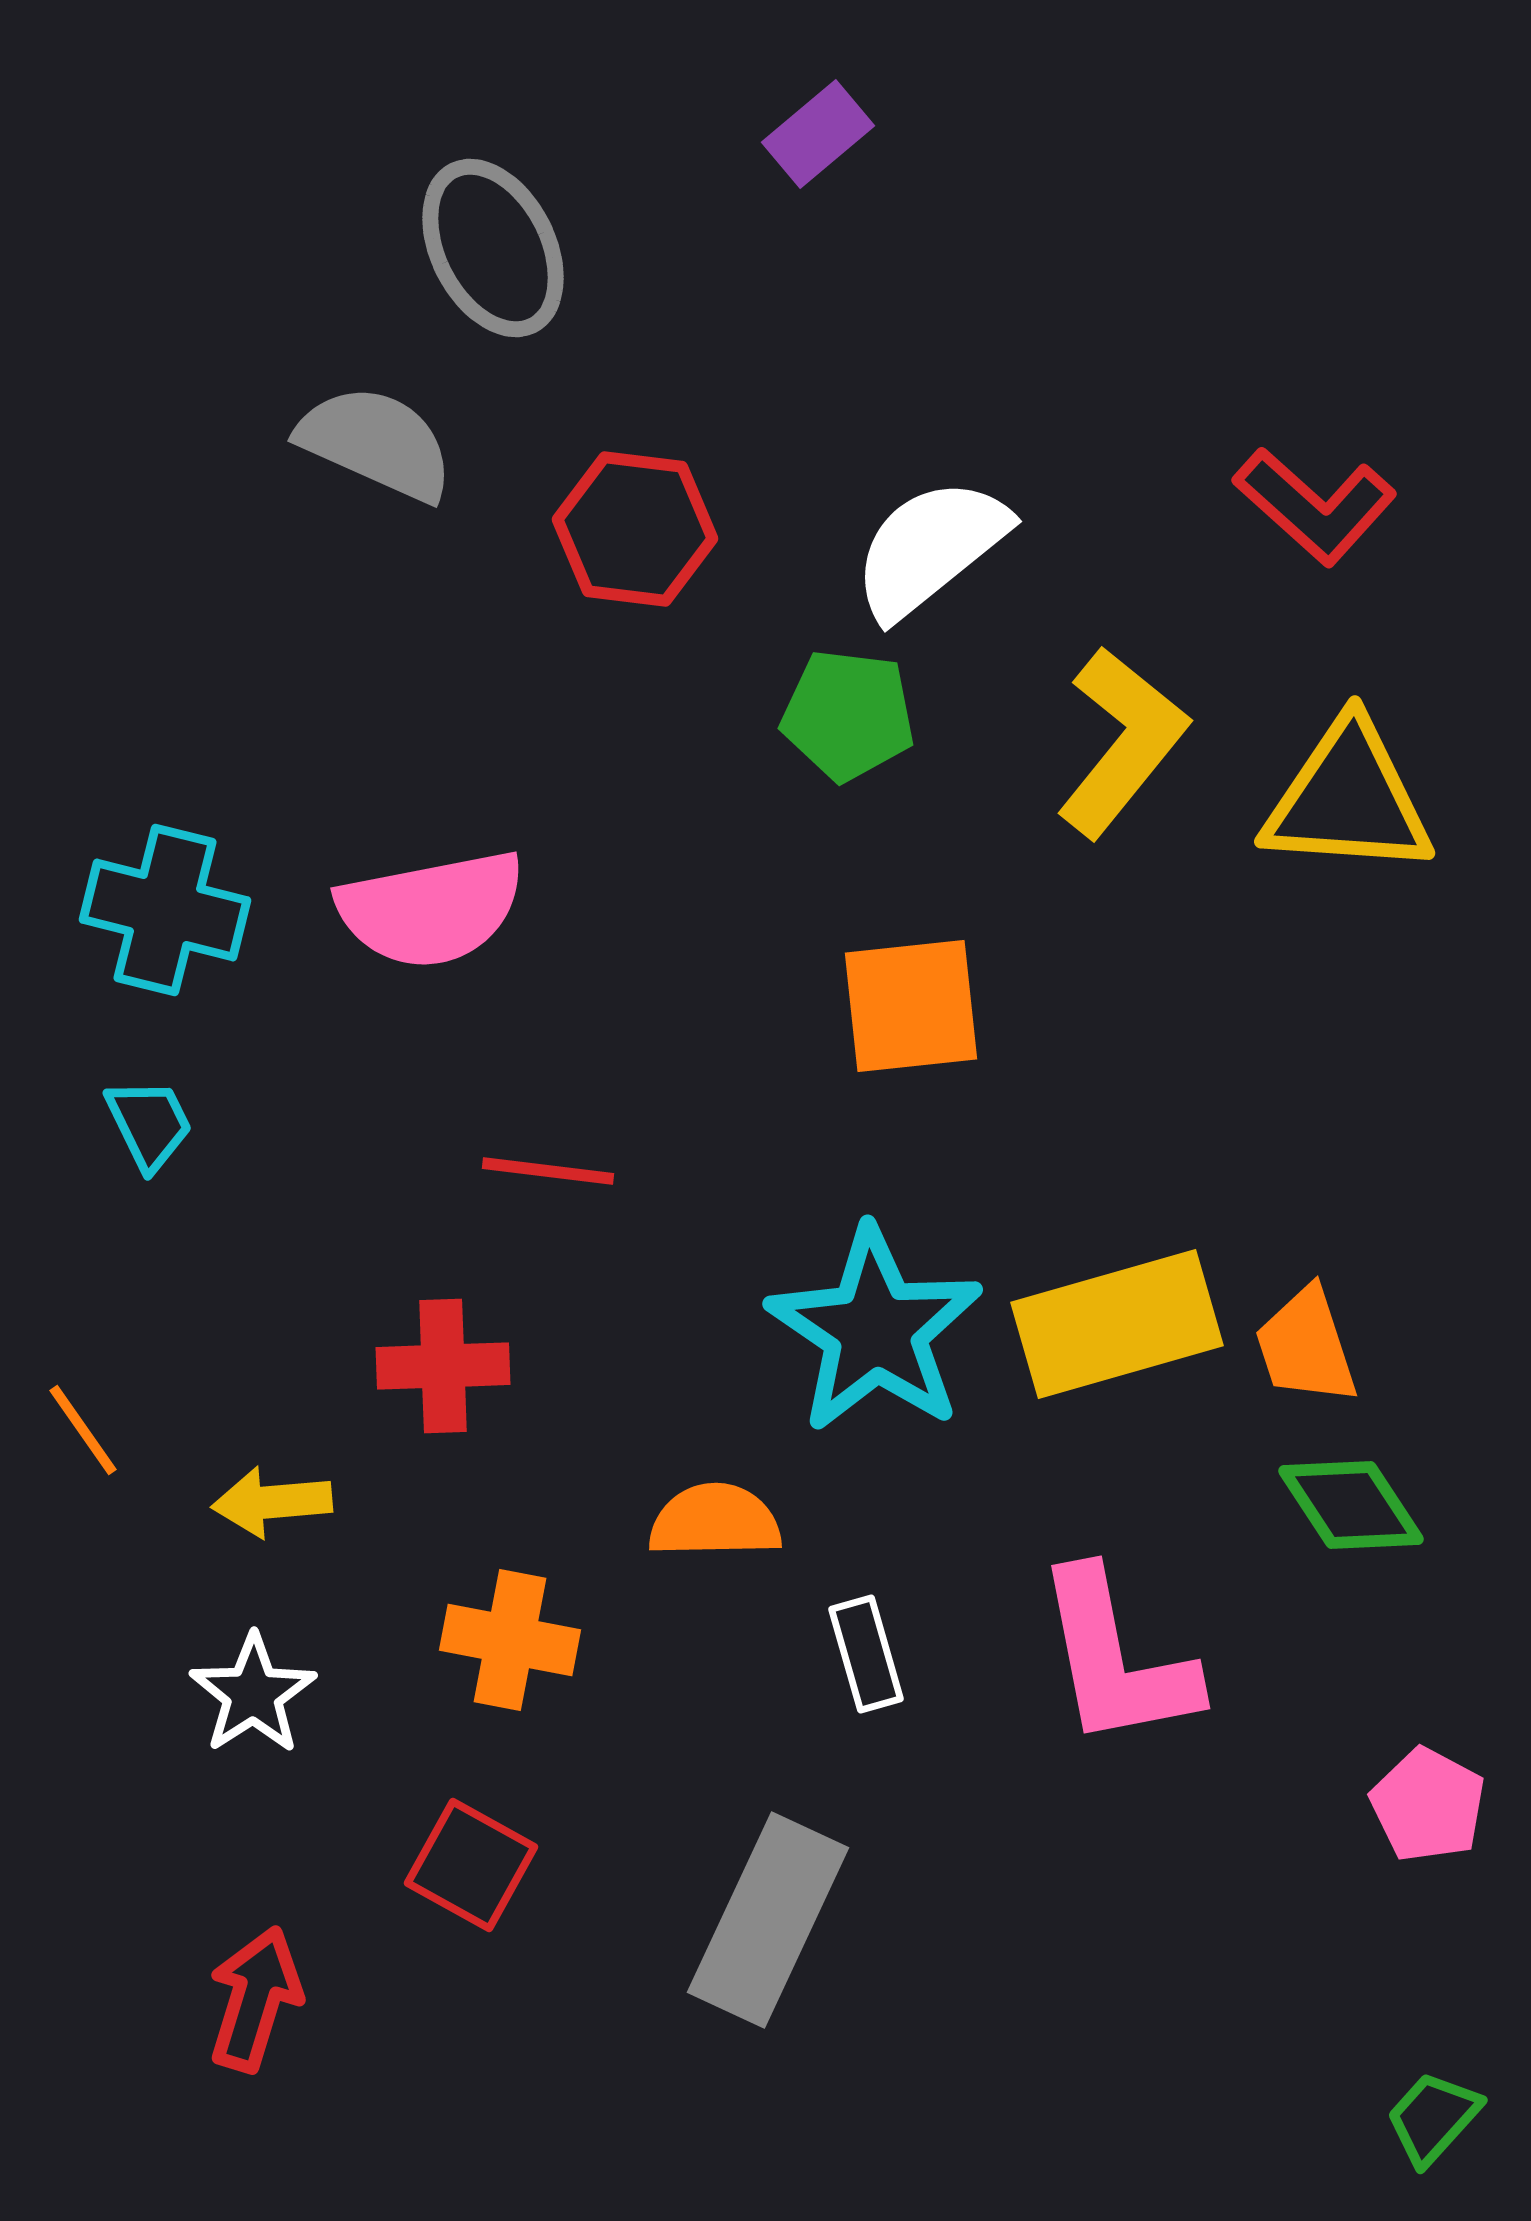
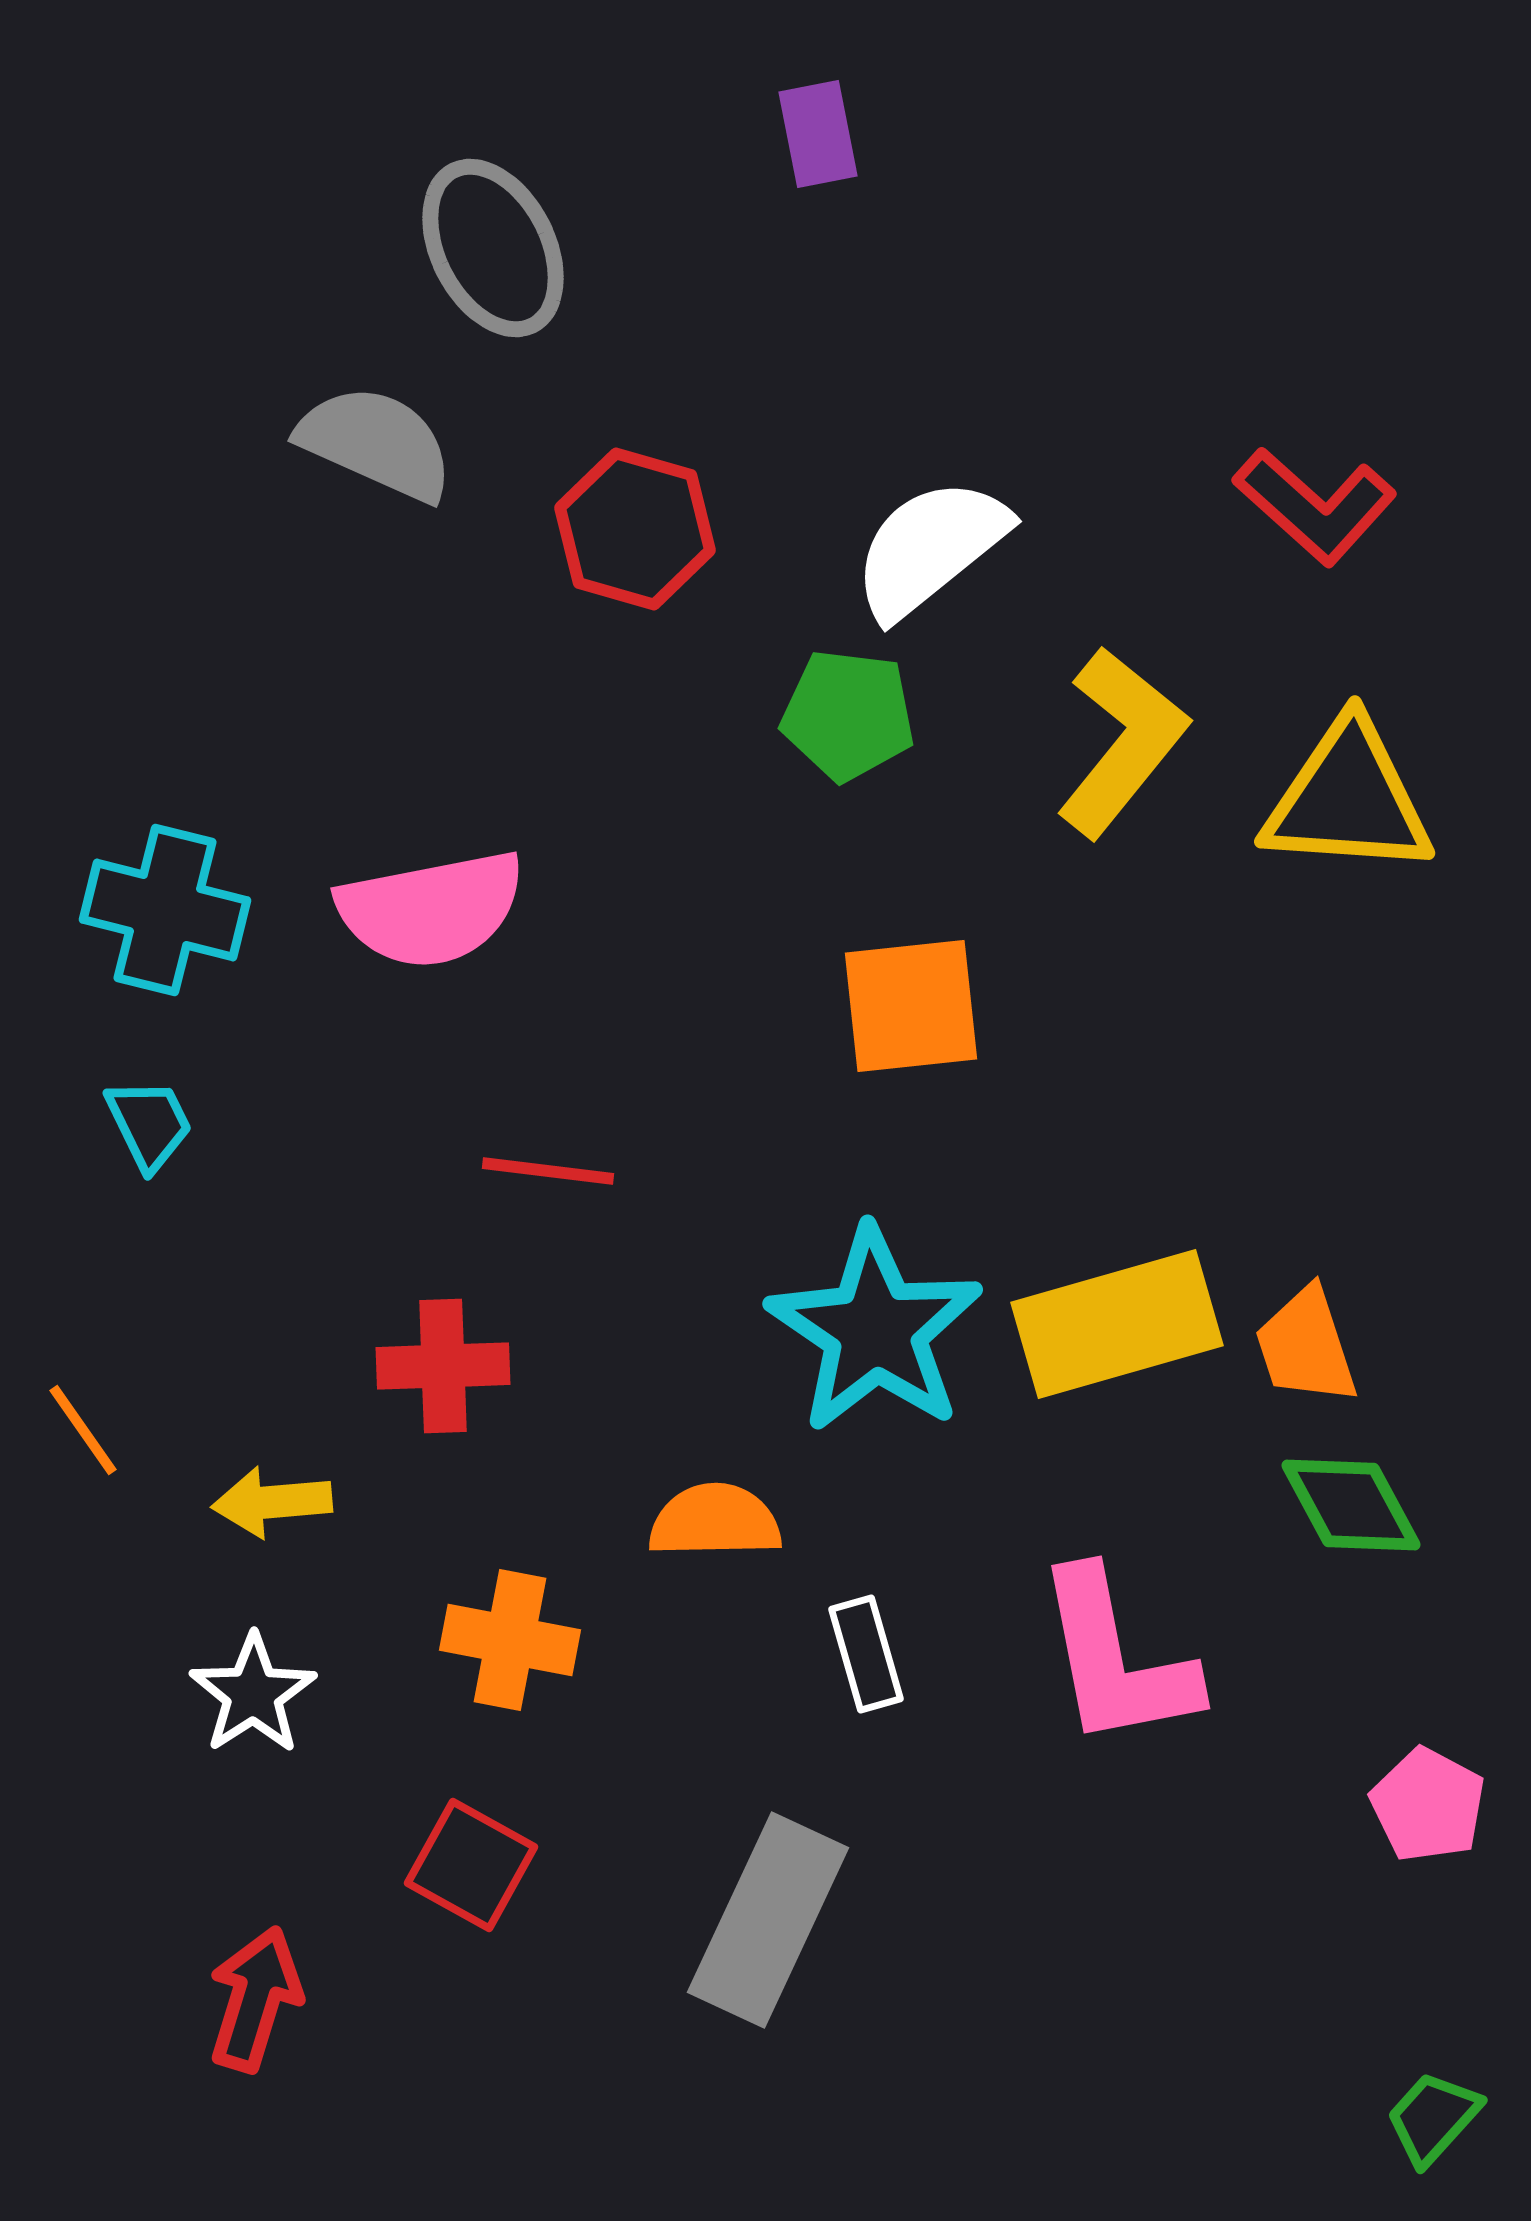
purple rectangle: rotated 61 degrees counterclockwise
red hexagon: rotated 9 degrees clockwise
green diamond: rotated 5 degrees clockwise
